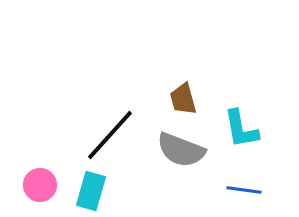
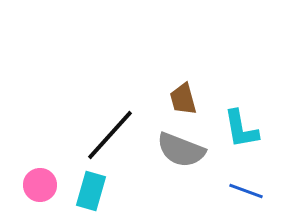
blue line: moved 2 px right, 1 px down; rotated 12 degrees clockwise
